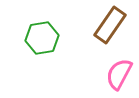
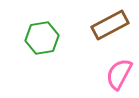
brown rectangle: rotated 27 degrees clockwise
